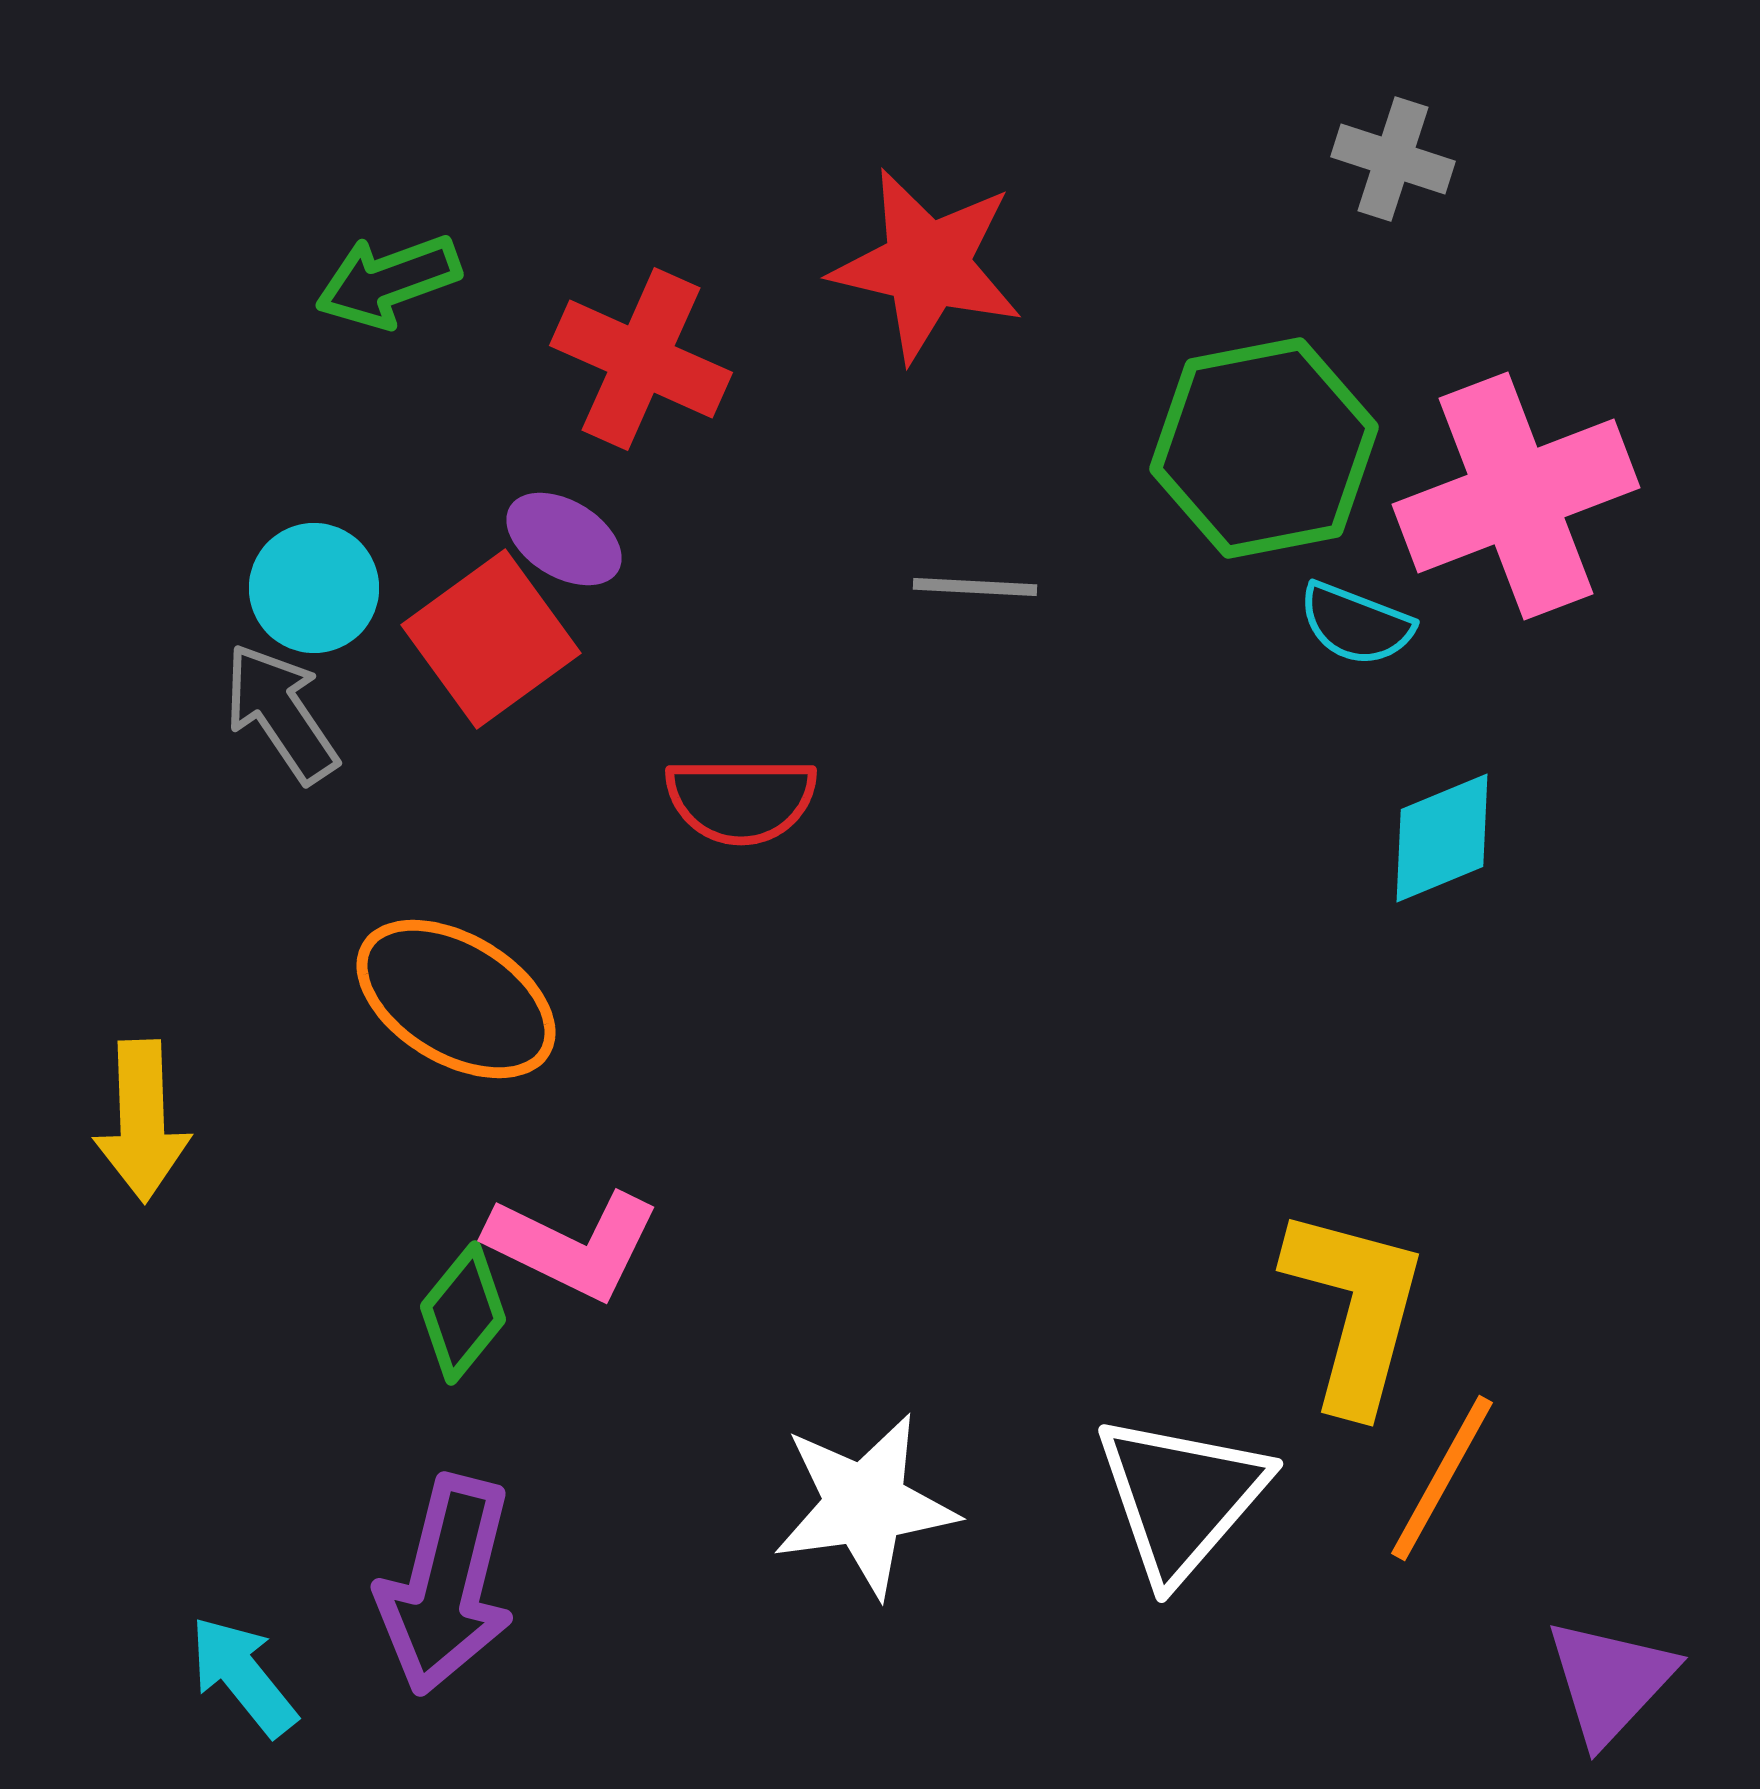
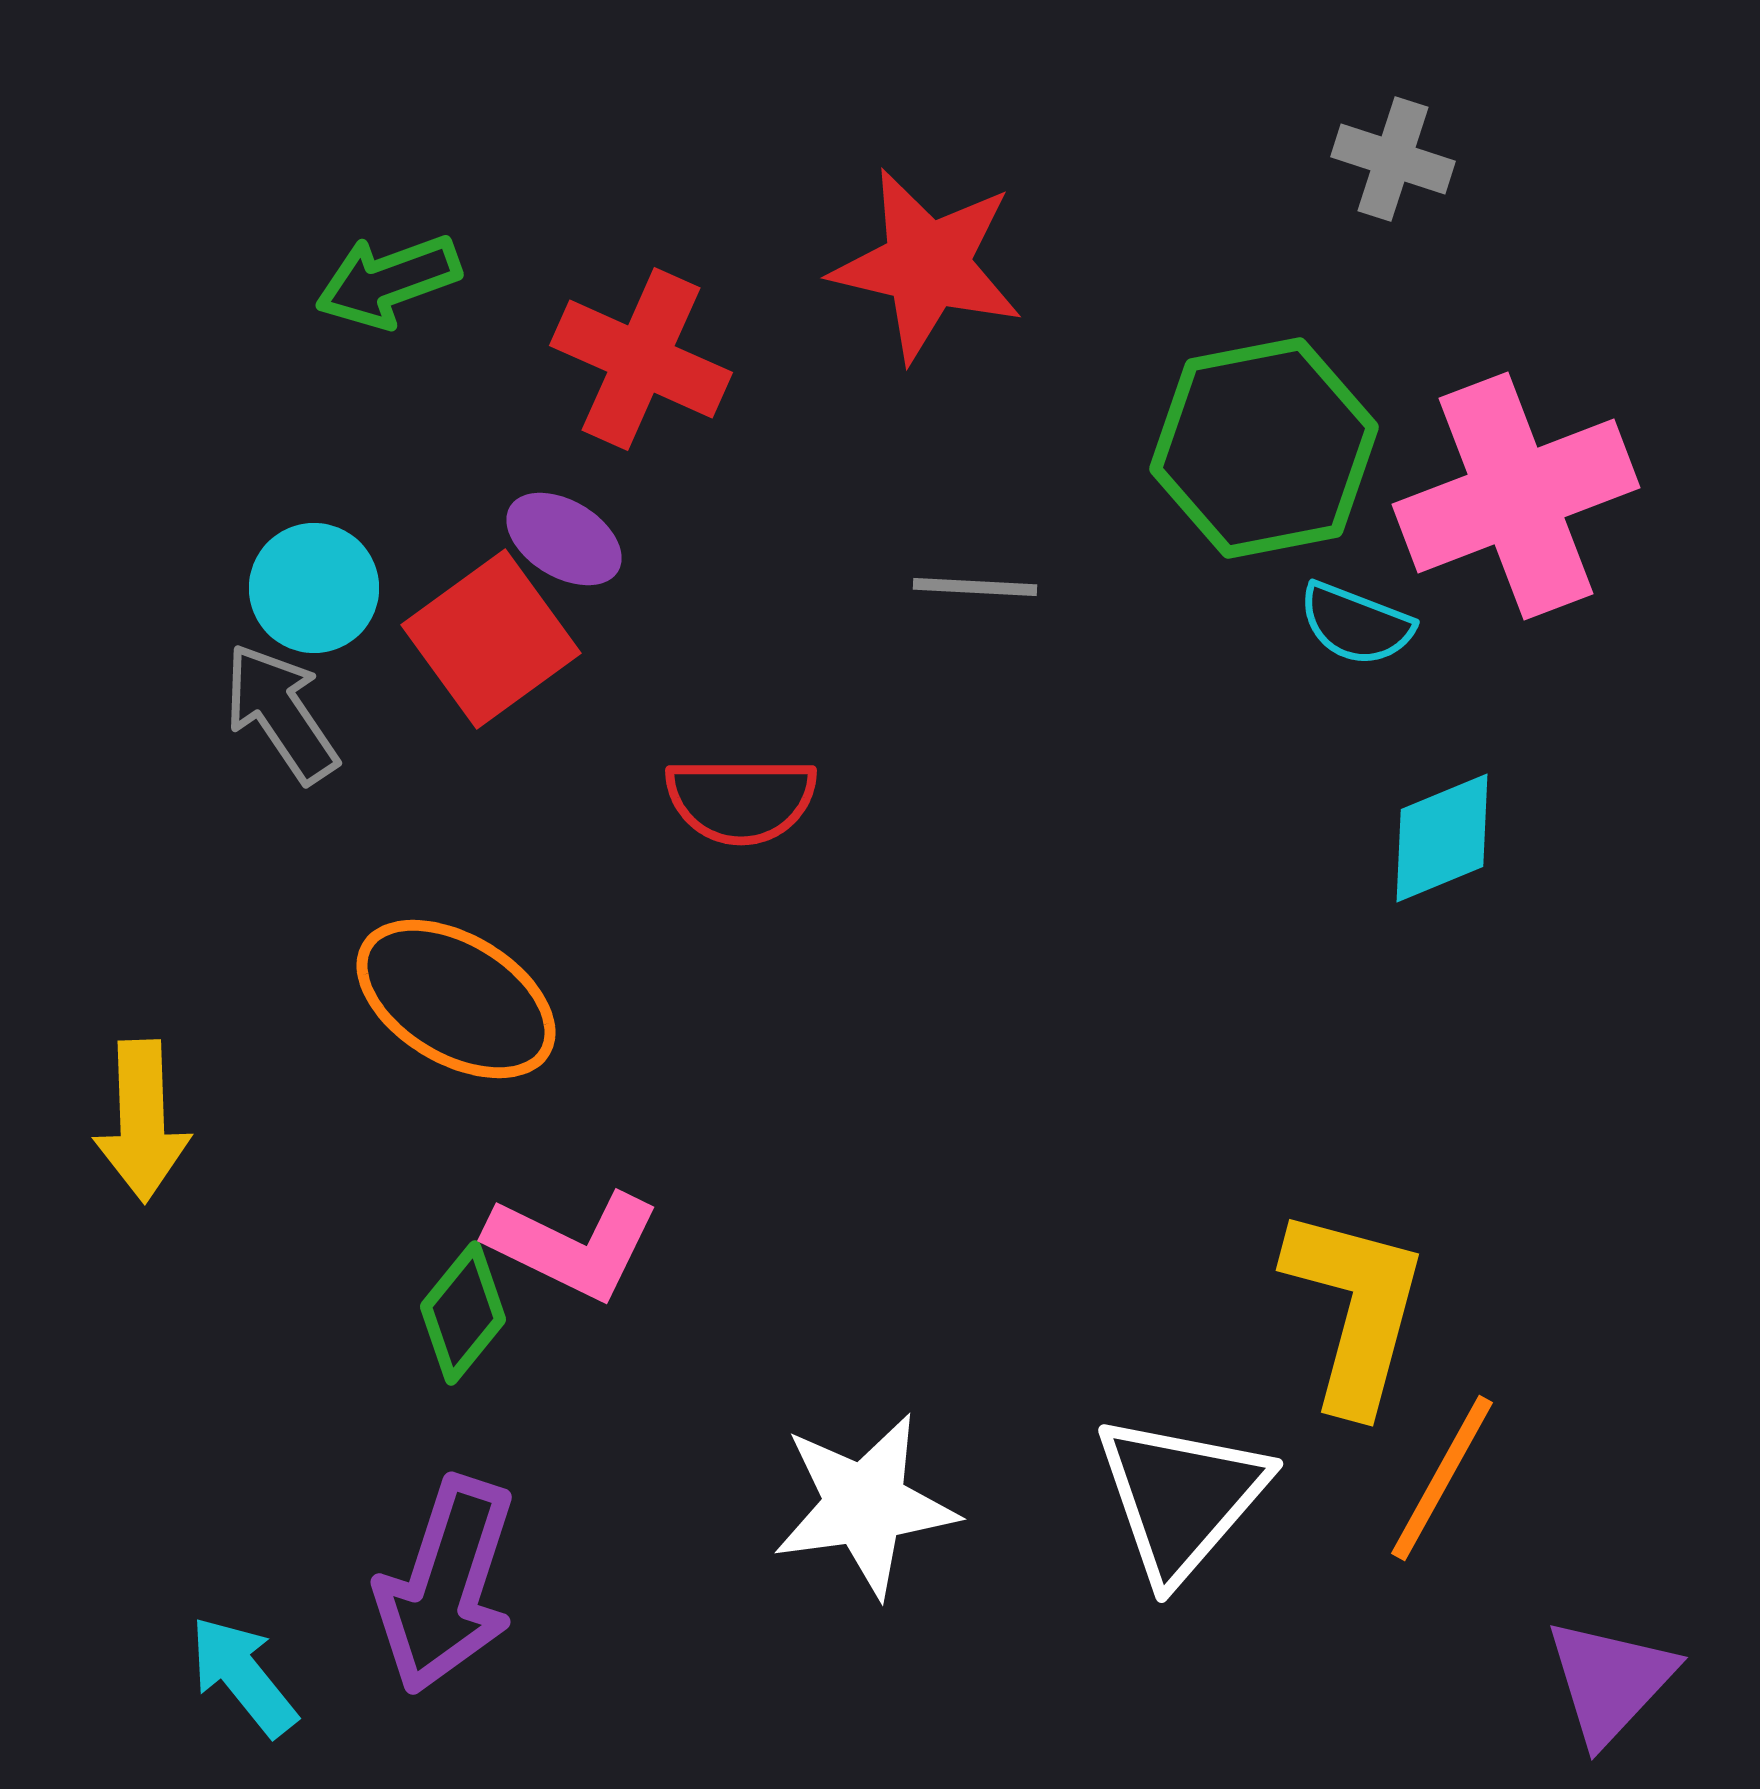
purple arrow: rotated 4 degrees clockwise
